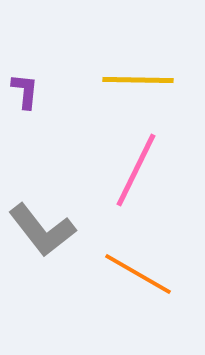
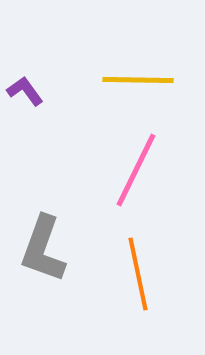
purple L-shape: rotated 42 degrees counterclockwise
gray L-shape: moved 1 px right, 19 px down; rotated 58 degrees clockwise
orange line: rotated 48 degrees clockwise
